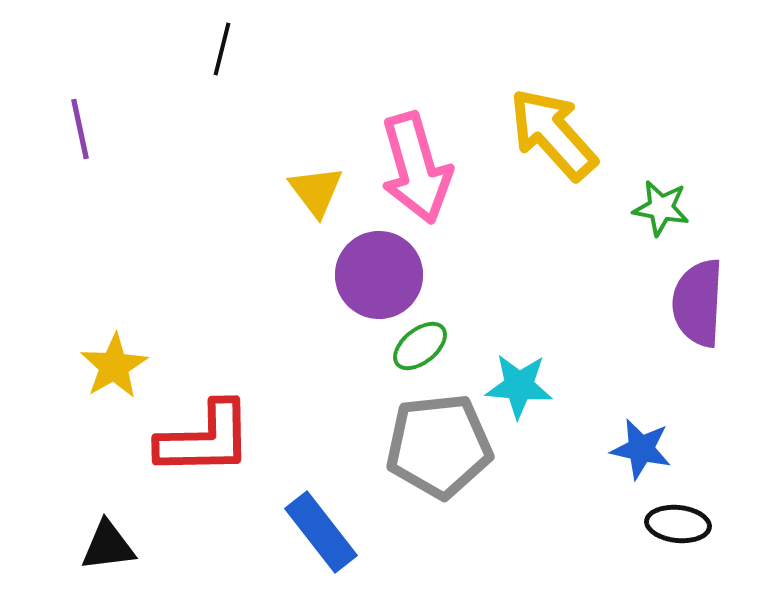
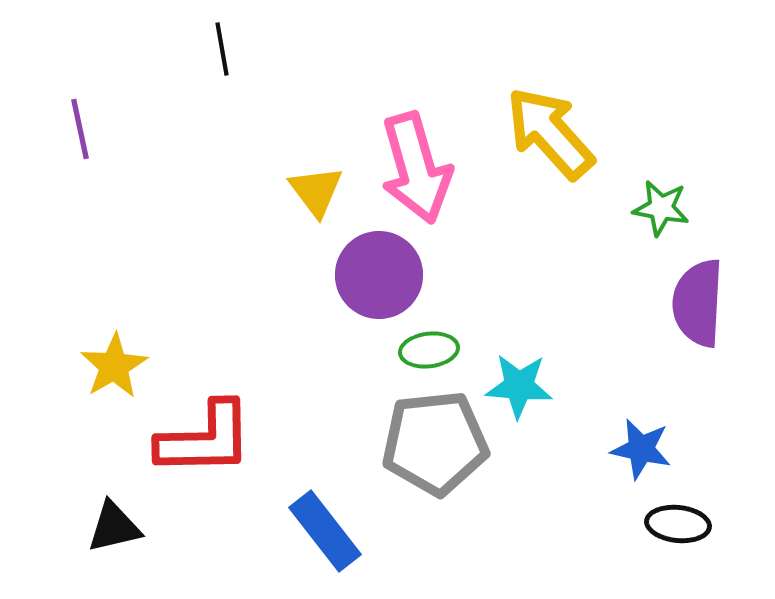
black line: rotated 24 degrees counterclockwise
yellow arrow: moved 3 px left, 1 px up
green ellipse: moved 9 px right, 4 px down; rotated 32 degrees clockwise
gray pentagon: moved 4 px left, 3 px up
blue rectangle: moved 4 px right, 1 px up
black triangle: moved 6 px right, 19 px up; rotated 6 degrees counterclockwise
